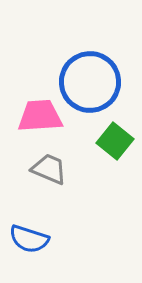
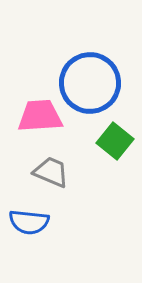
blue circle: moved 1 px down
gray trapezoid: moved 2 px right, 3 px down
blue semicircle: moved 17 px up; rotated 12 degrees counterclockwise
